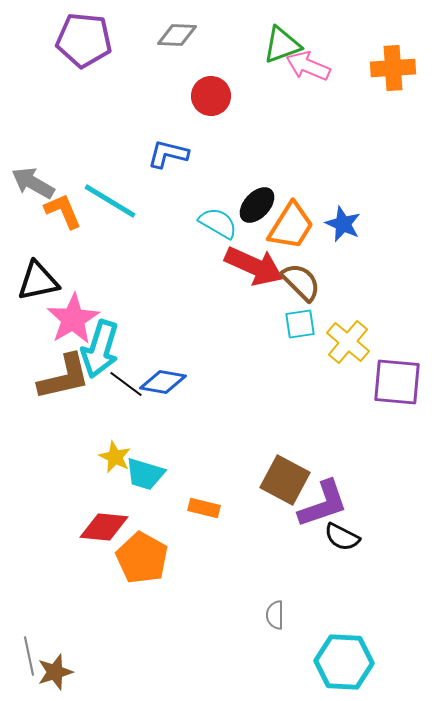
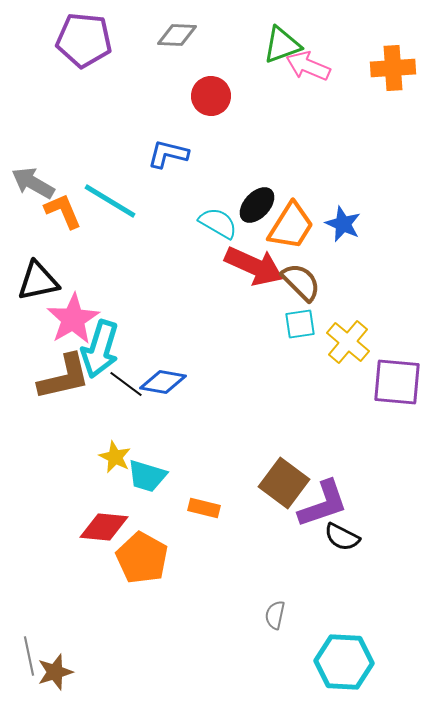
cyan trapezoid: moved 2 px right, 2 px down
brown square: moved 1 px left, 3 px down; rotated 9 degrees clockwise
gray semicircle: rotated 12 degrees clockwise
